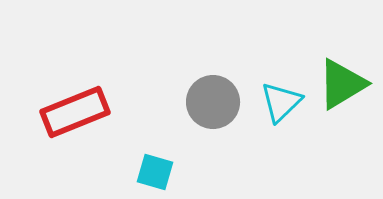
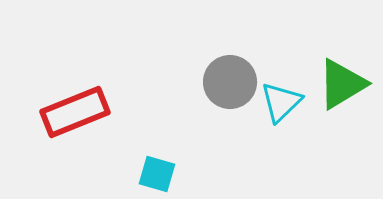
gray circle: moved 17 px right, 20 px up
cyan square: moved 2 px right, 2 px down
